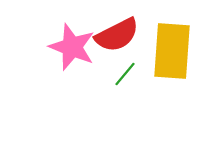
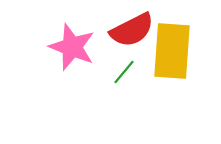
red semicircle: moved 15 px right, 5 px up
green line: moved 1 px left, 2 px up
